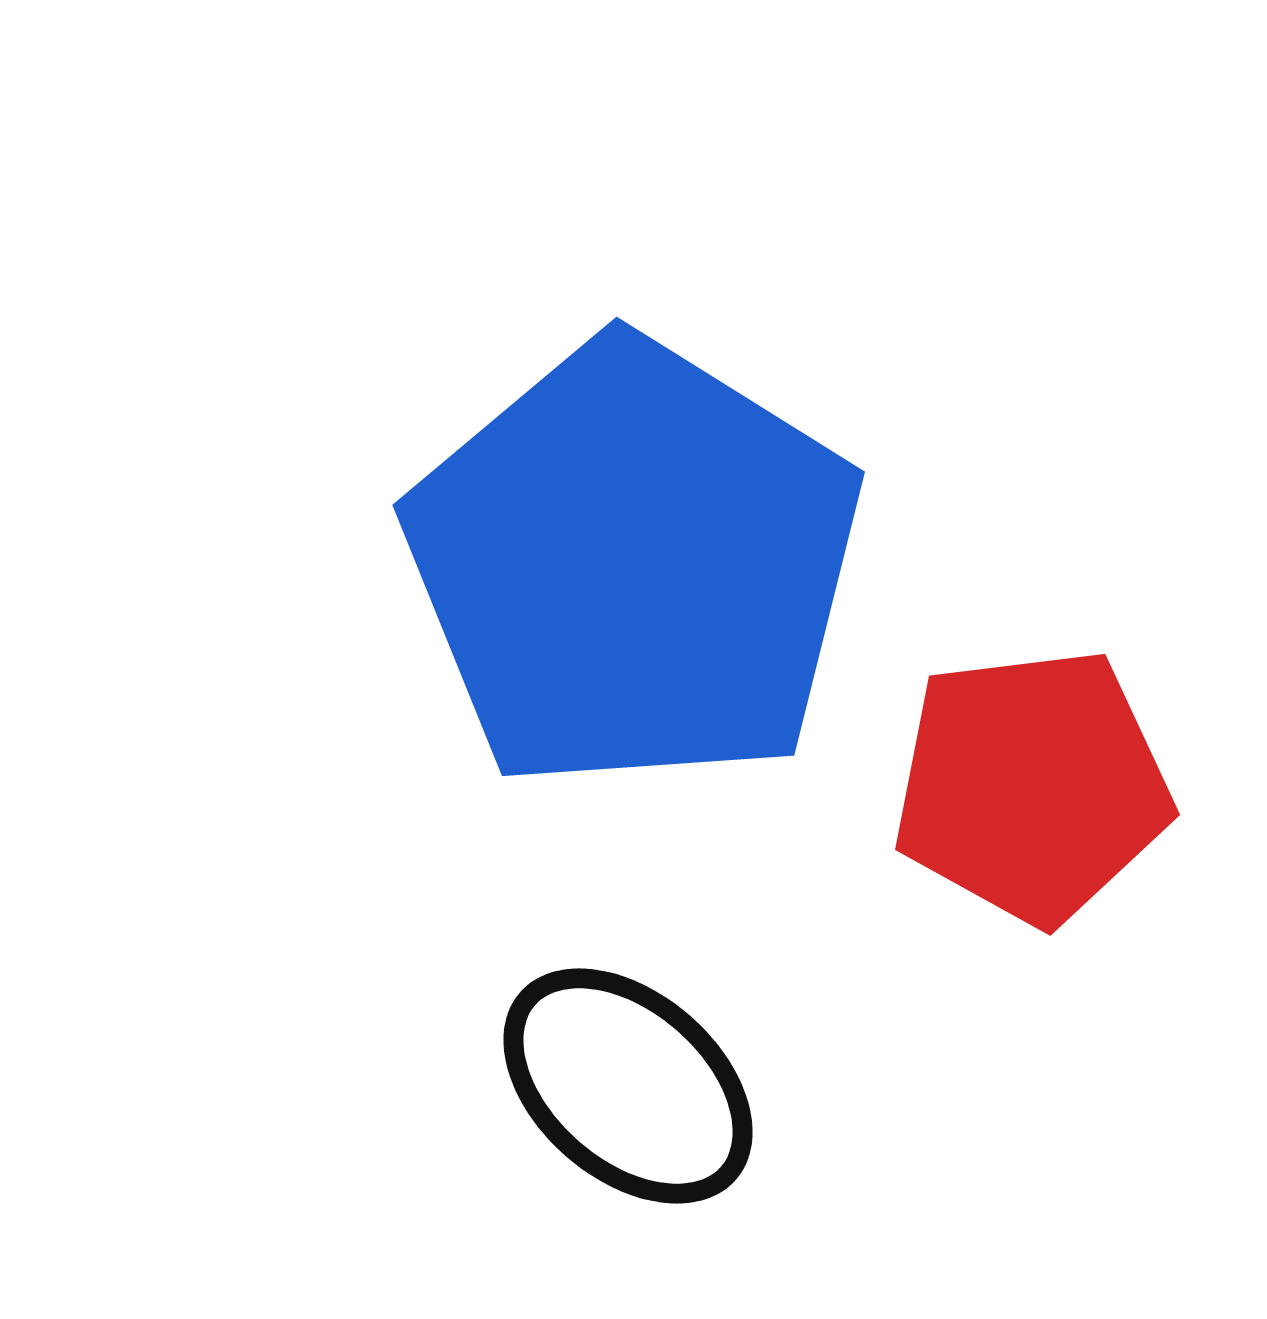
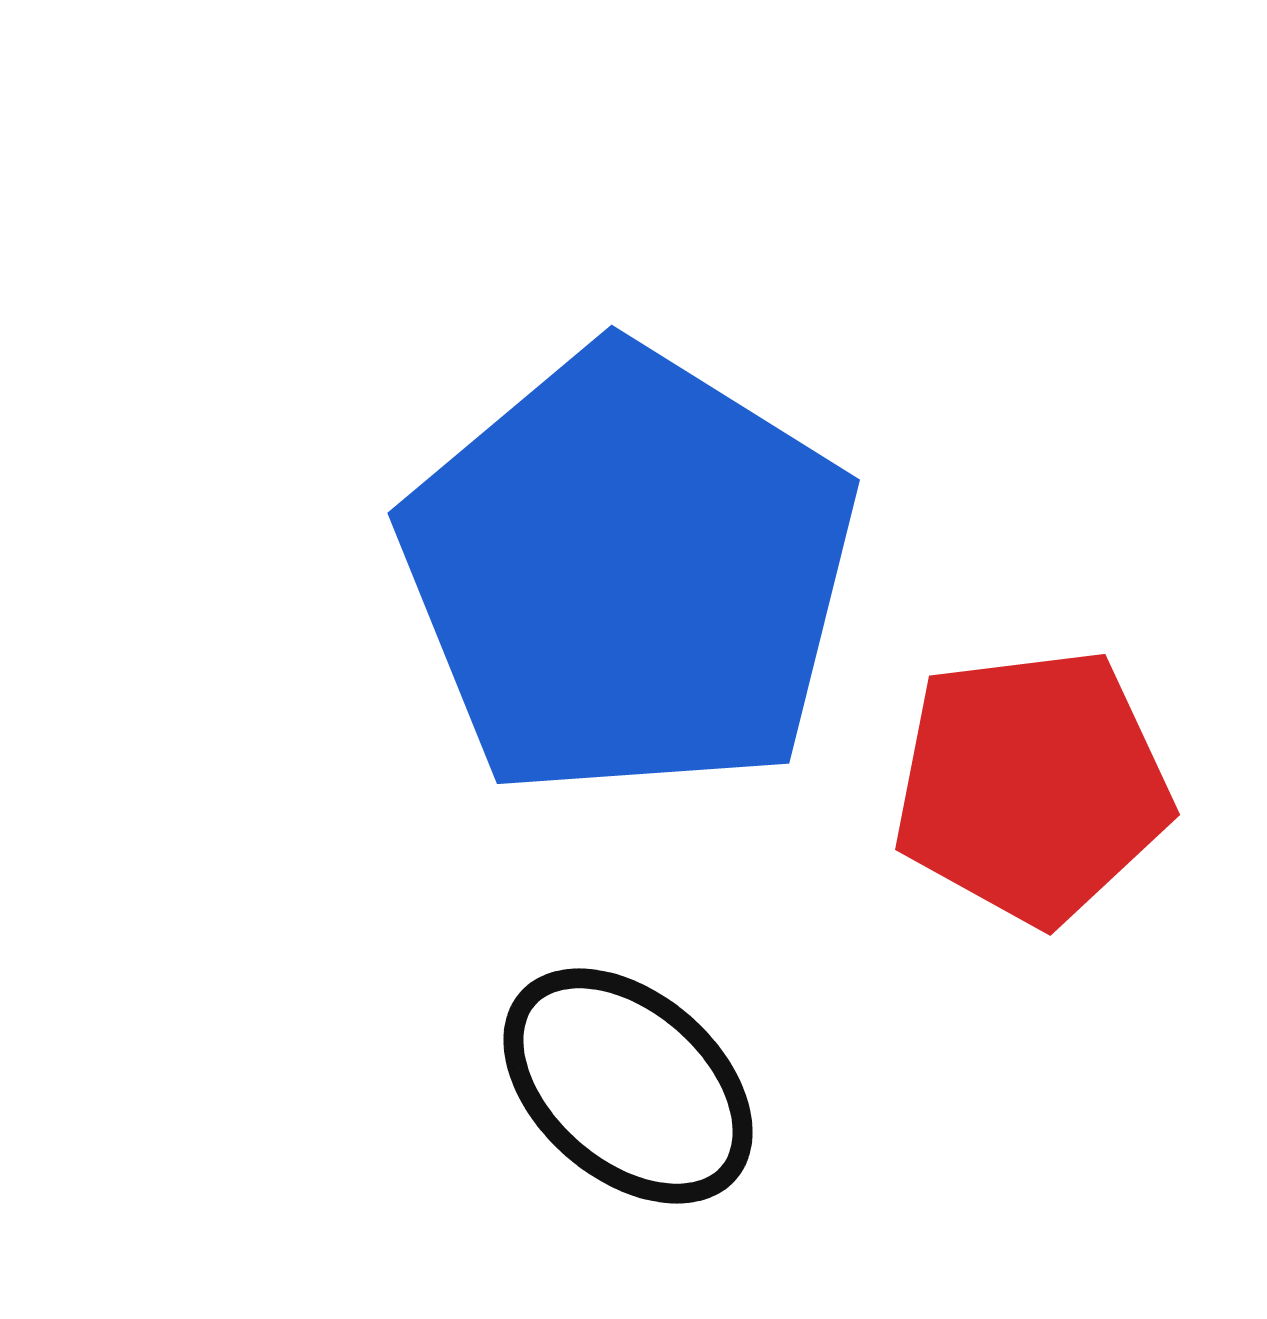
blue pentagon: moved 5 px left, 8 px down
